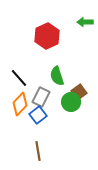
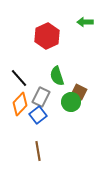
brown square: rotated 28 degrees counterclockwise
